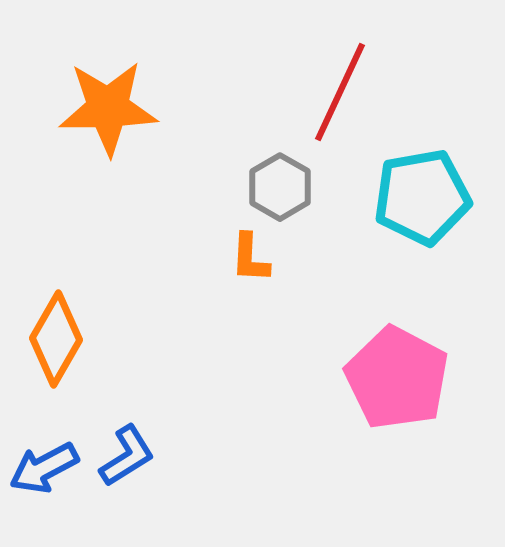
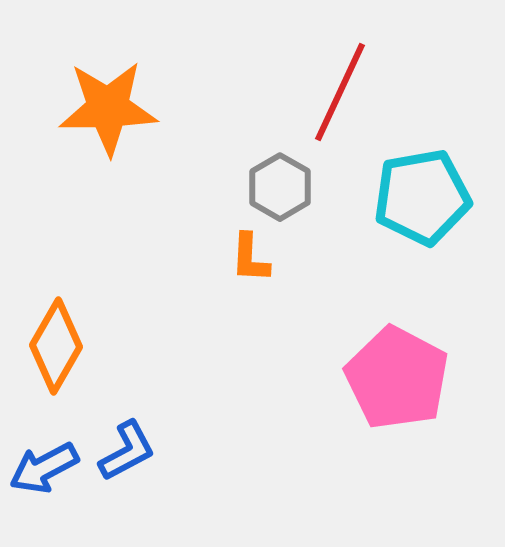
orange diamond: moved 7 px down
blue L-shape: moved 5 px up; rotated 4 degrees clockwise
